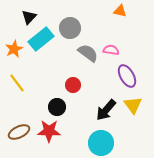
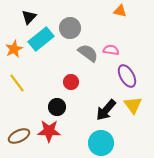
red circle: moved 2 px left, 3 px up
brown ellipse: moved 4 px down
